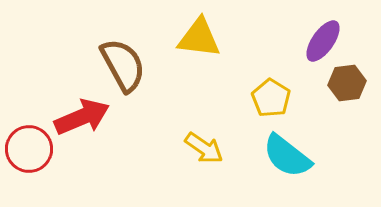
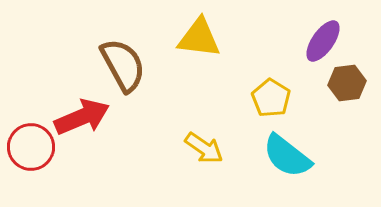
red circle: moved 2 px right, 2 px up
